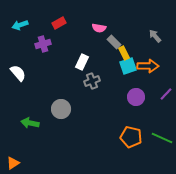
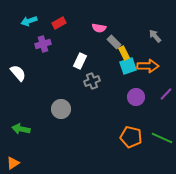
cyan arrow: moved 9 px right, 4 px up
white rectangle: moved 2 px left, 1 px up
green arrow: moved 9 px left, 6 px down
